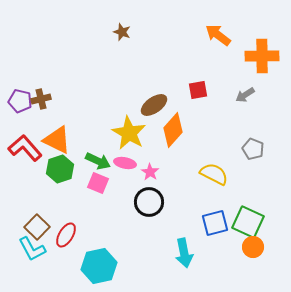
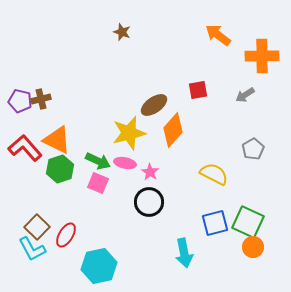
yellow star: rotated 28 degrees clockwise
gray pentagon: rotated 20 degrees clockwise
